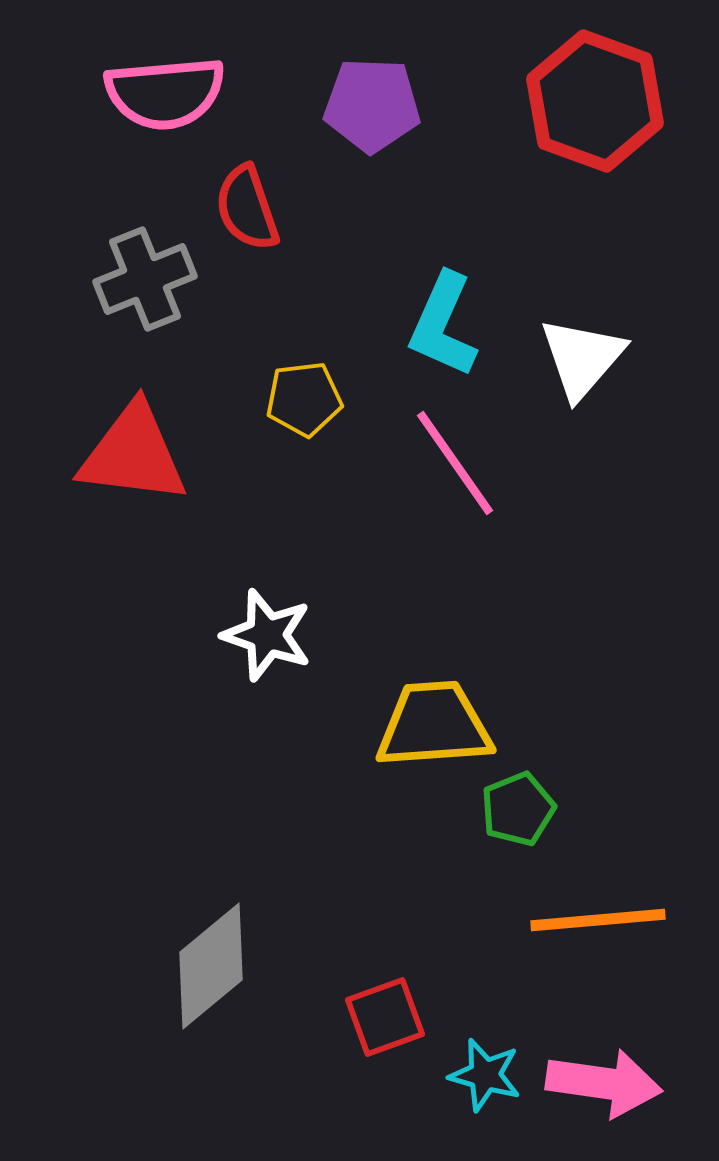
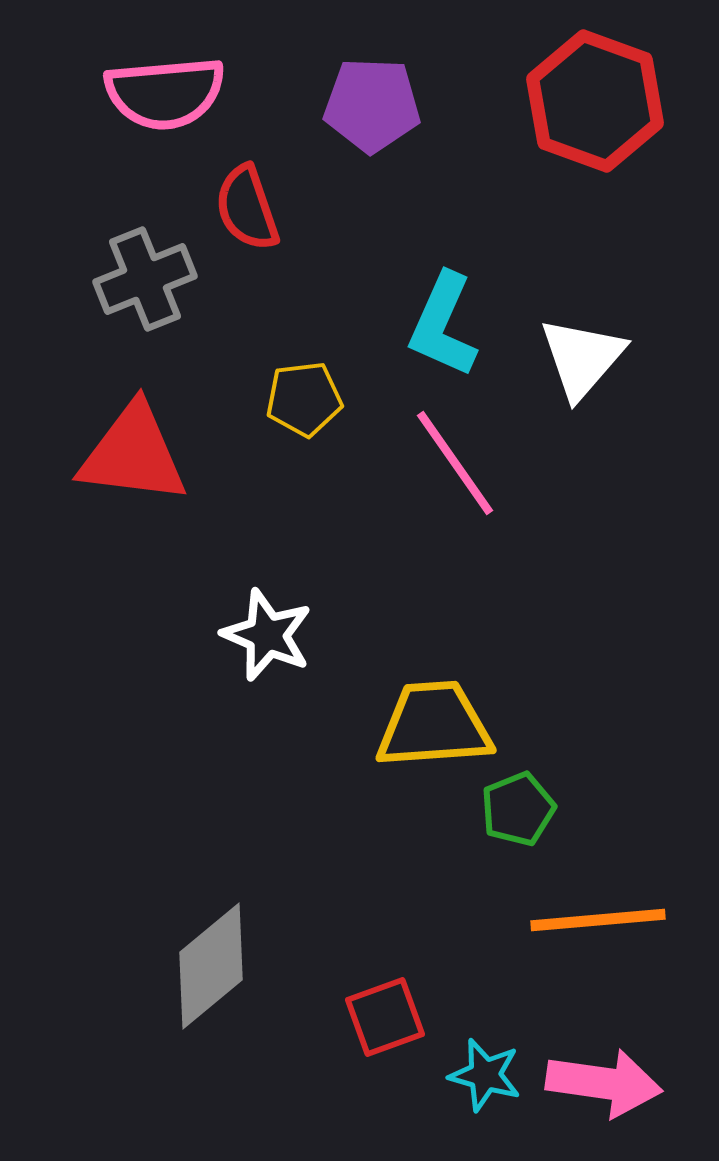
white star: rotated 4 degrees clockwise
